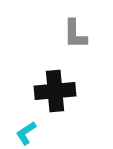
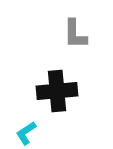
black cross: moved 2 px right
